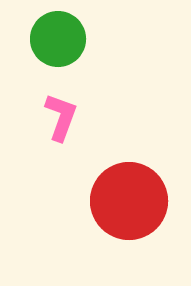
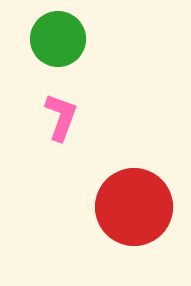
red circle: moved 5 px right, 6 px down
